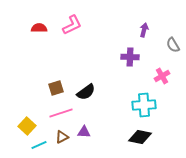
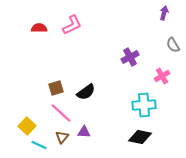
purple arrow: moved 20 px right, 17 px up
purple cross: rotated 30 degrees counterclockwise
pink line: rotated 60 degrees clockwise
brown triangle: rotated 24 degrees counterclockwise
cyan line: rotated 49 degrees clockwise
